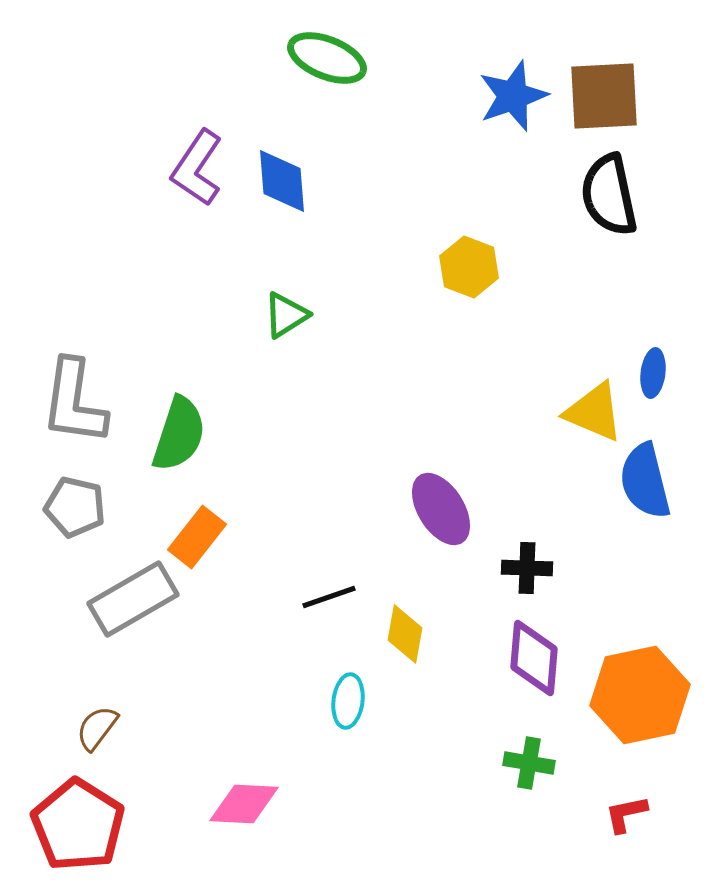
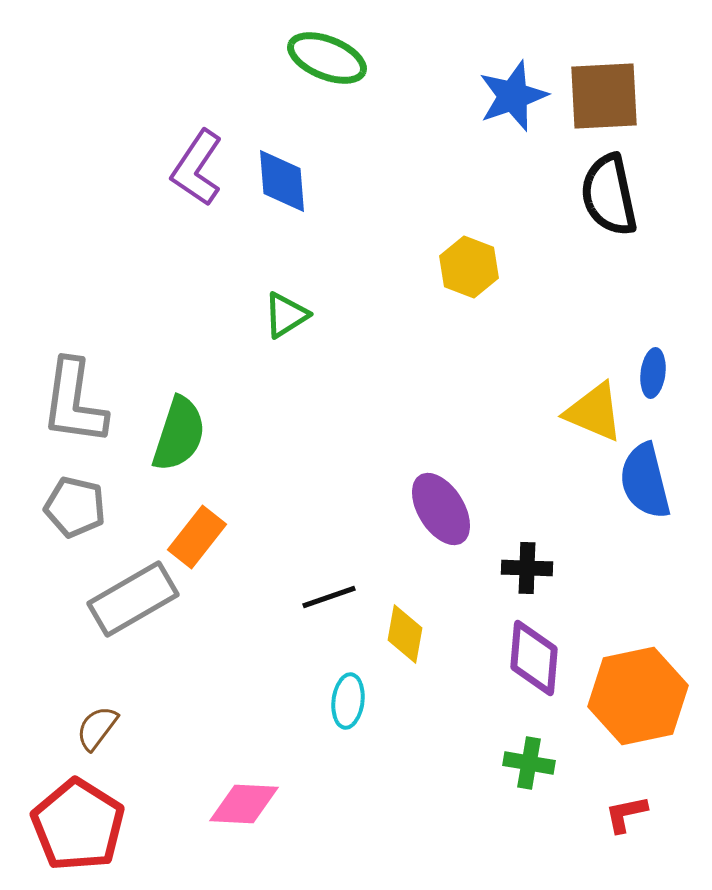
orange hexagon: moved 2 px left, 1 px down
